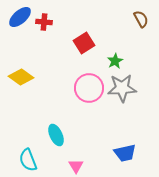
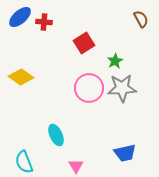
cyan semicircle: moved 4 px left, 2 px down
